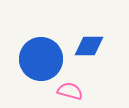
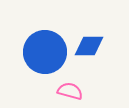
blue circle: moved 4 px right, 7 px up
